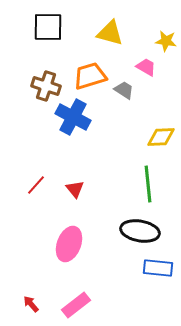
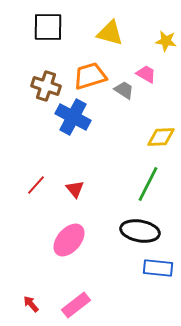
pink trapezoid: moved 7 px down
green line: rotated 33 degrees clockwise
pink ellipse: moved 4 px up; rotated 20 degrees clockwise
